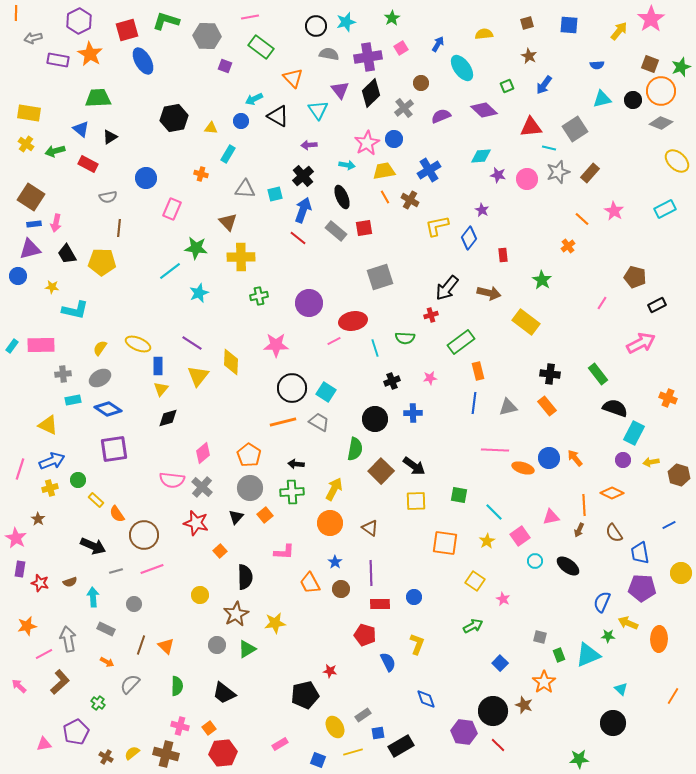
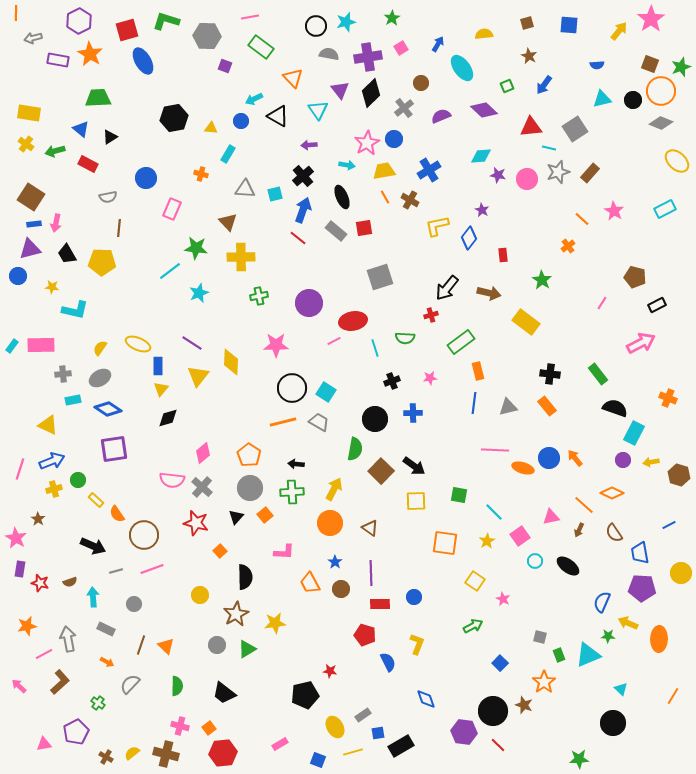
yellow cross at (50, 488): moved 4 px right, 1 px down
orange line at (584, 505): rotated 45 degrees counterclockwise
